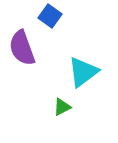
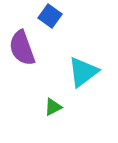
green triangle: moved 9 px left
